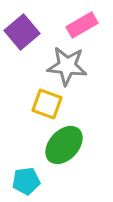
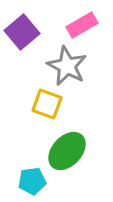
gray star: rotated 21 degrees clockwise
green ellipse: moved 3 px right, 6 px down
cyan pentagon: moved 6 px right
